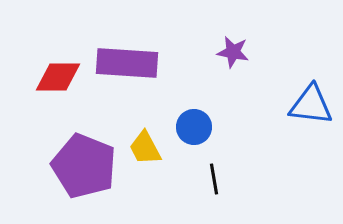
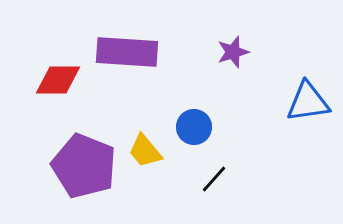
purple star: rotated 28 degrees counterclockwise
purple rectangle: moved 11 px up
red diamond: moved 3 px down
blue triangle: moved 3 px left, 3 px up; rotated 15 degrees counterclockwise
yellow trapezoid: moved 3 px down; rotated 12 degrees counterclockwise
black line: rotated 52 degrees clockwise
